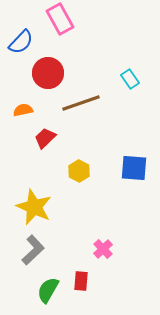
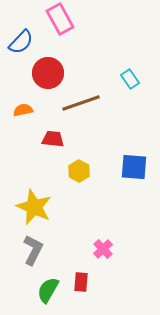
red trapezoid: moved 8 px right, 1 px down; rotated 50 degrees clockwise
blue square: moved 1 px up
gray L-shape: rotated 20 degrees counterclockwise
red rectangle: moved 1 px down
